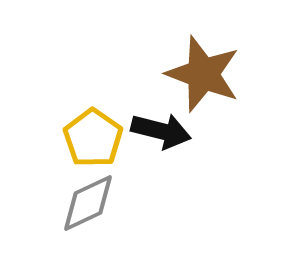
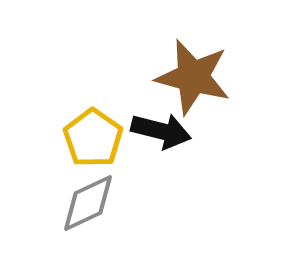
brown star: moved 10 px left, 3 px down; rotated 6 degrees counterclockwise
